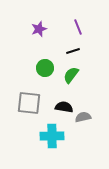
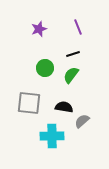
black line: moved 3 px down
gray semicircle: moved 1 px left, 4 px down; rotated 28 degrees counterclockwise
